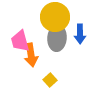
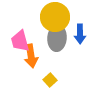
orange arrow: moved 1 px down
